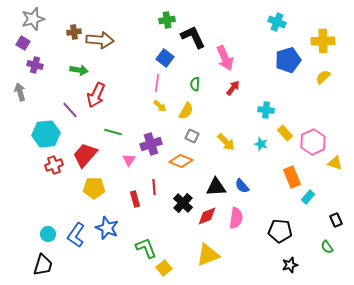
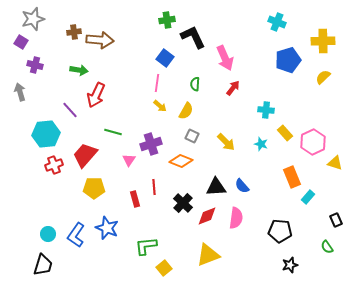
purple square at (23, 43): moved 2 px left, 1 px up
green L-shape at (146, 248): moved 2 px up; rotated 75 degrees counterclockwise
